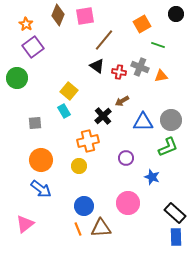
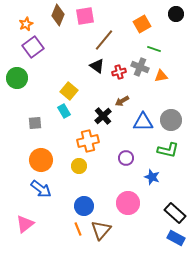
orange star: rotated 16 degrees clockwise
green line: moved 4 px left, 4 px down
red cross: rotated 24 degrees counterclockwise
green L-shape: moved 3 px down; rotated 35 degrees clockwise
brown triangle: moved 2 px down; rotated 45 degrees counterclockwise
blue rectangle: moved 1 px down; rotated 60 degrees counterclockwise
